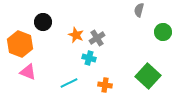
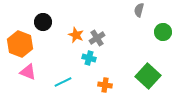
cyan line: moved 6 px left, 1 px up
